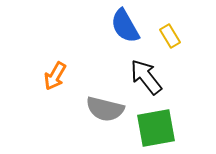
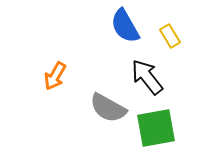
black arrow: moved 1 px right
gray semicircle: moved 3 px right, 1 px up; rotated 15 degrees clockwise
